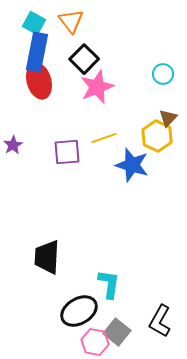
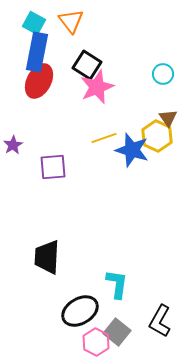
black square: moved 3 px right, 6 px down; rotated 12 degrees counterclockwise
red ellipse: rotated 44 degrees clockwise
brown triangle: rotated 18 degrees counterclockwise
purple square: moved 14 px left, 15 px down
blue star: moved 15 px up
cyan L-shape: moved 8 px right
black ellipse: moved 1 px right
pink hexagon: moved 1 px right; rotated 16 degrees clockwise
